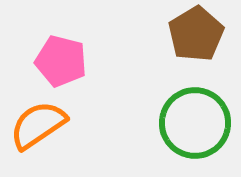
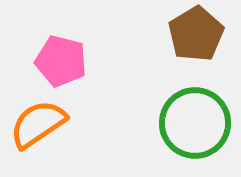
orange semicircle: moved 1 px up
